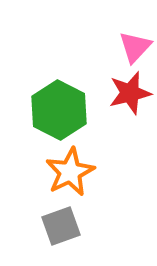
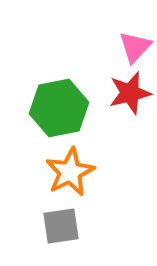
green hexagon: moved 2 px up; rotated 22 degrees clockwise
gray square: rotated 12 degrees clockwise
